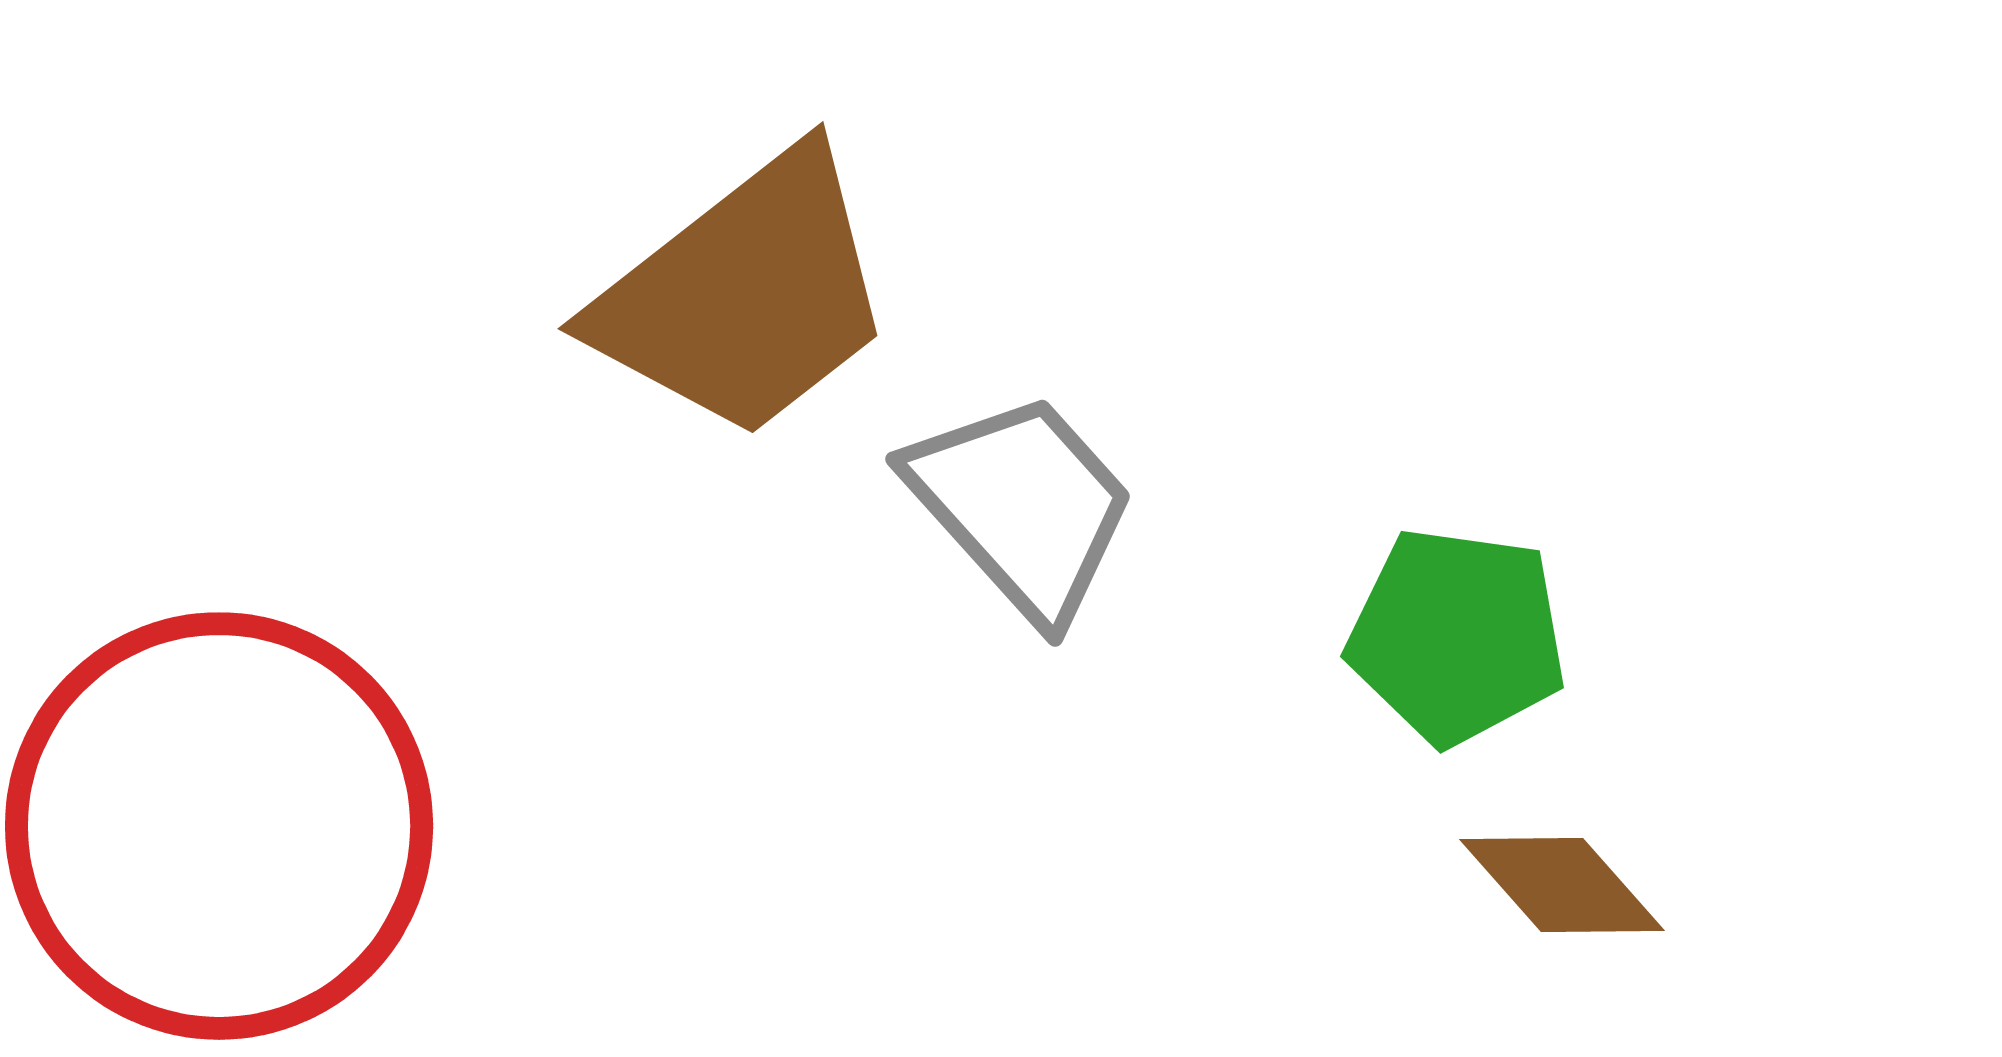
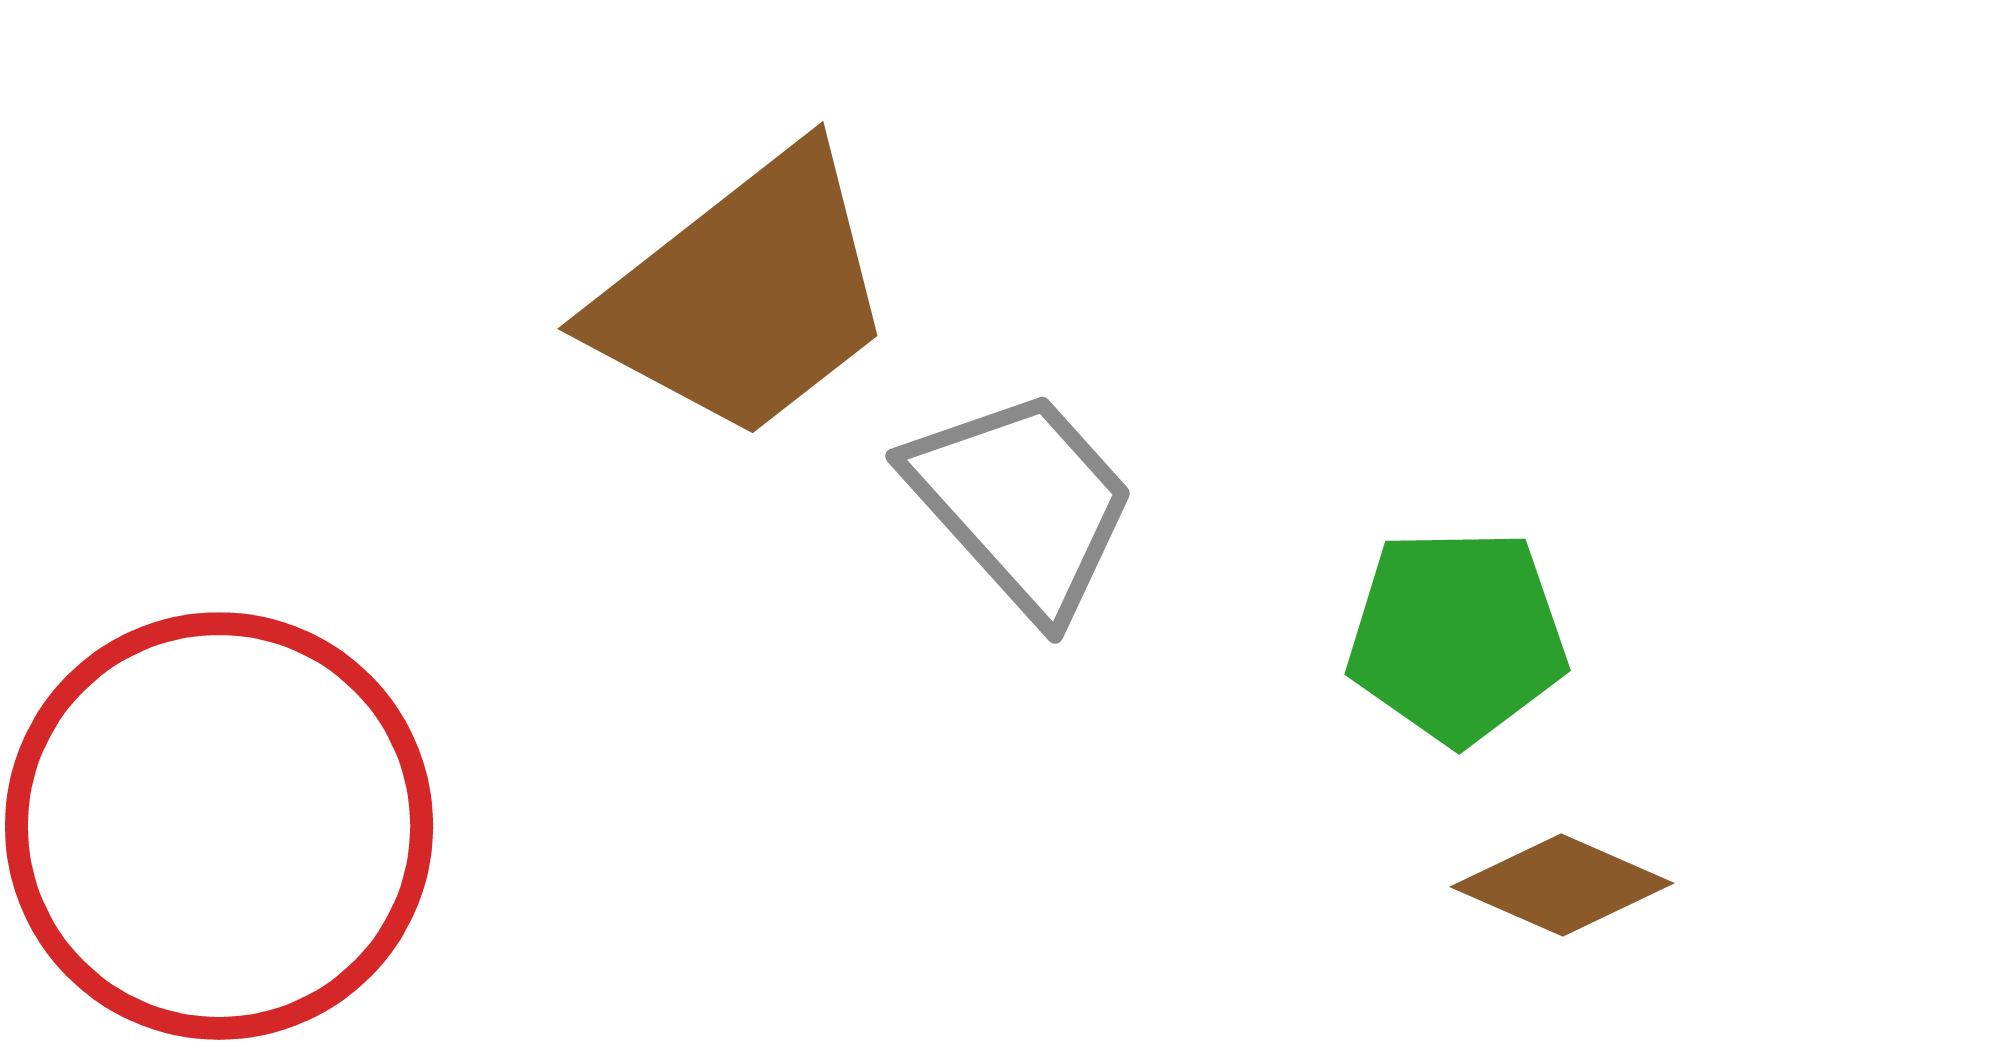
gray trapezoid: moved 3 px up
green pentagon: rotated 9 degrees counterclockwise
brown diamond: rotated 25 degrees counterclockwise
